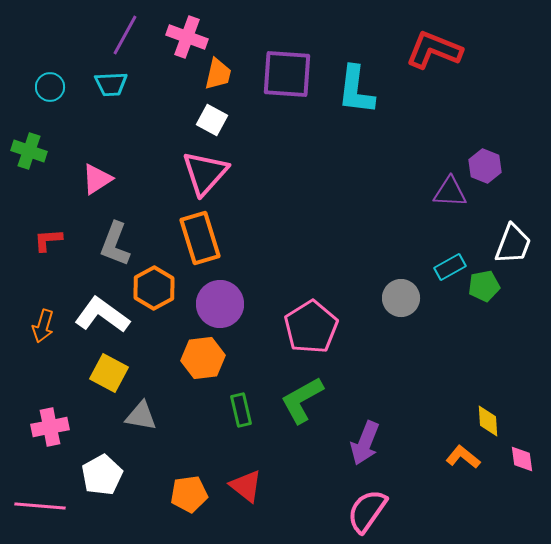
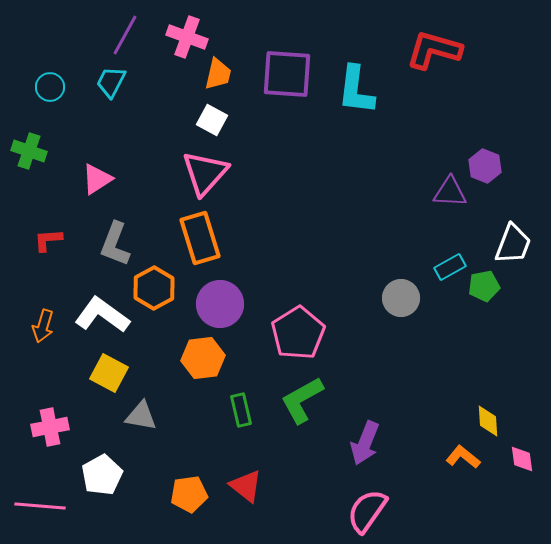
red L-shape at (434, 50): rotated 6 degrees counterclockwise
cyan trapezoid at (111, 84): moved 2 px up; rotated 120 degrees clockwise
pink pentagon at (311, 327): moved 13 px left, 6 px down
